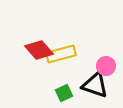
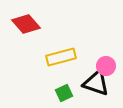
red diamond: moved 13 px left, 26 px up
yellow rectangle: moved 3 px down
black triangle: moved 1 px right, 2 px up
